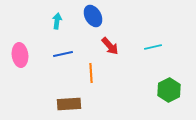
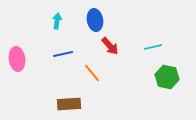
blue ellipse: moved 2 px right, 4 px down; rotated 20 degrees clockwise
pink ellipse: moved 3 px left, 4 px down
orange line: moved 1 px right; rotated 36 degrees counterclockwise
green hexagon: moved 2 px left, 13 px up; rotated 20 degrees counterclockwise
